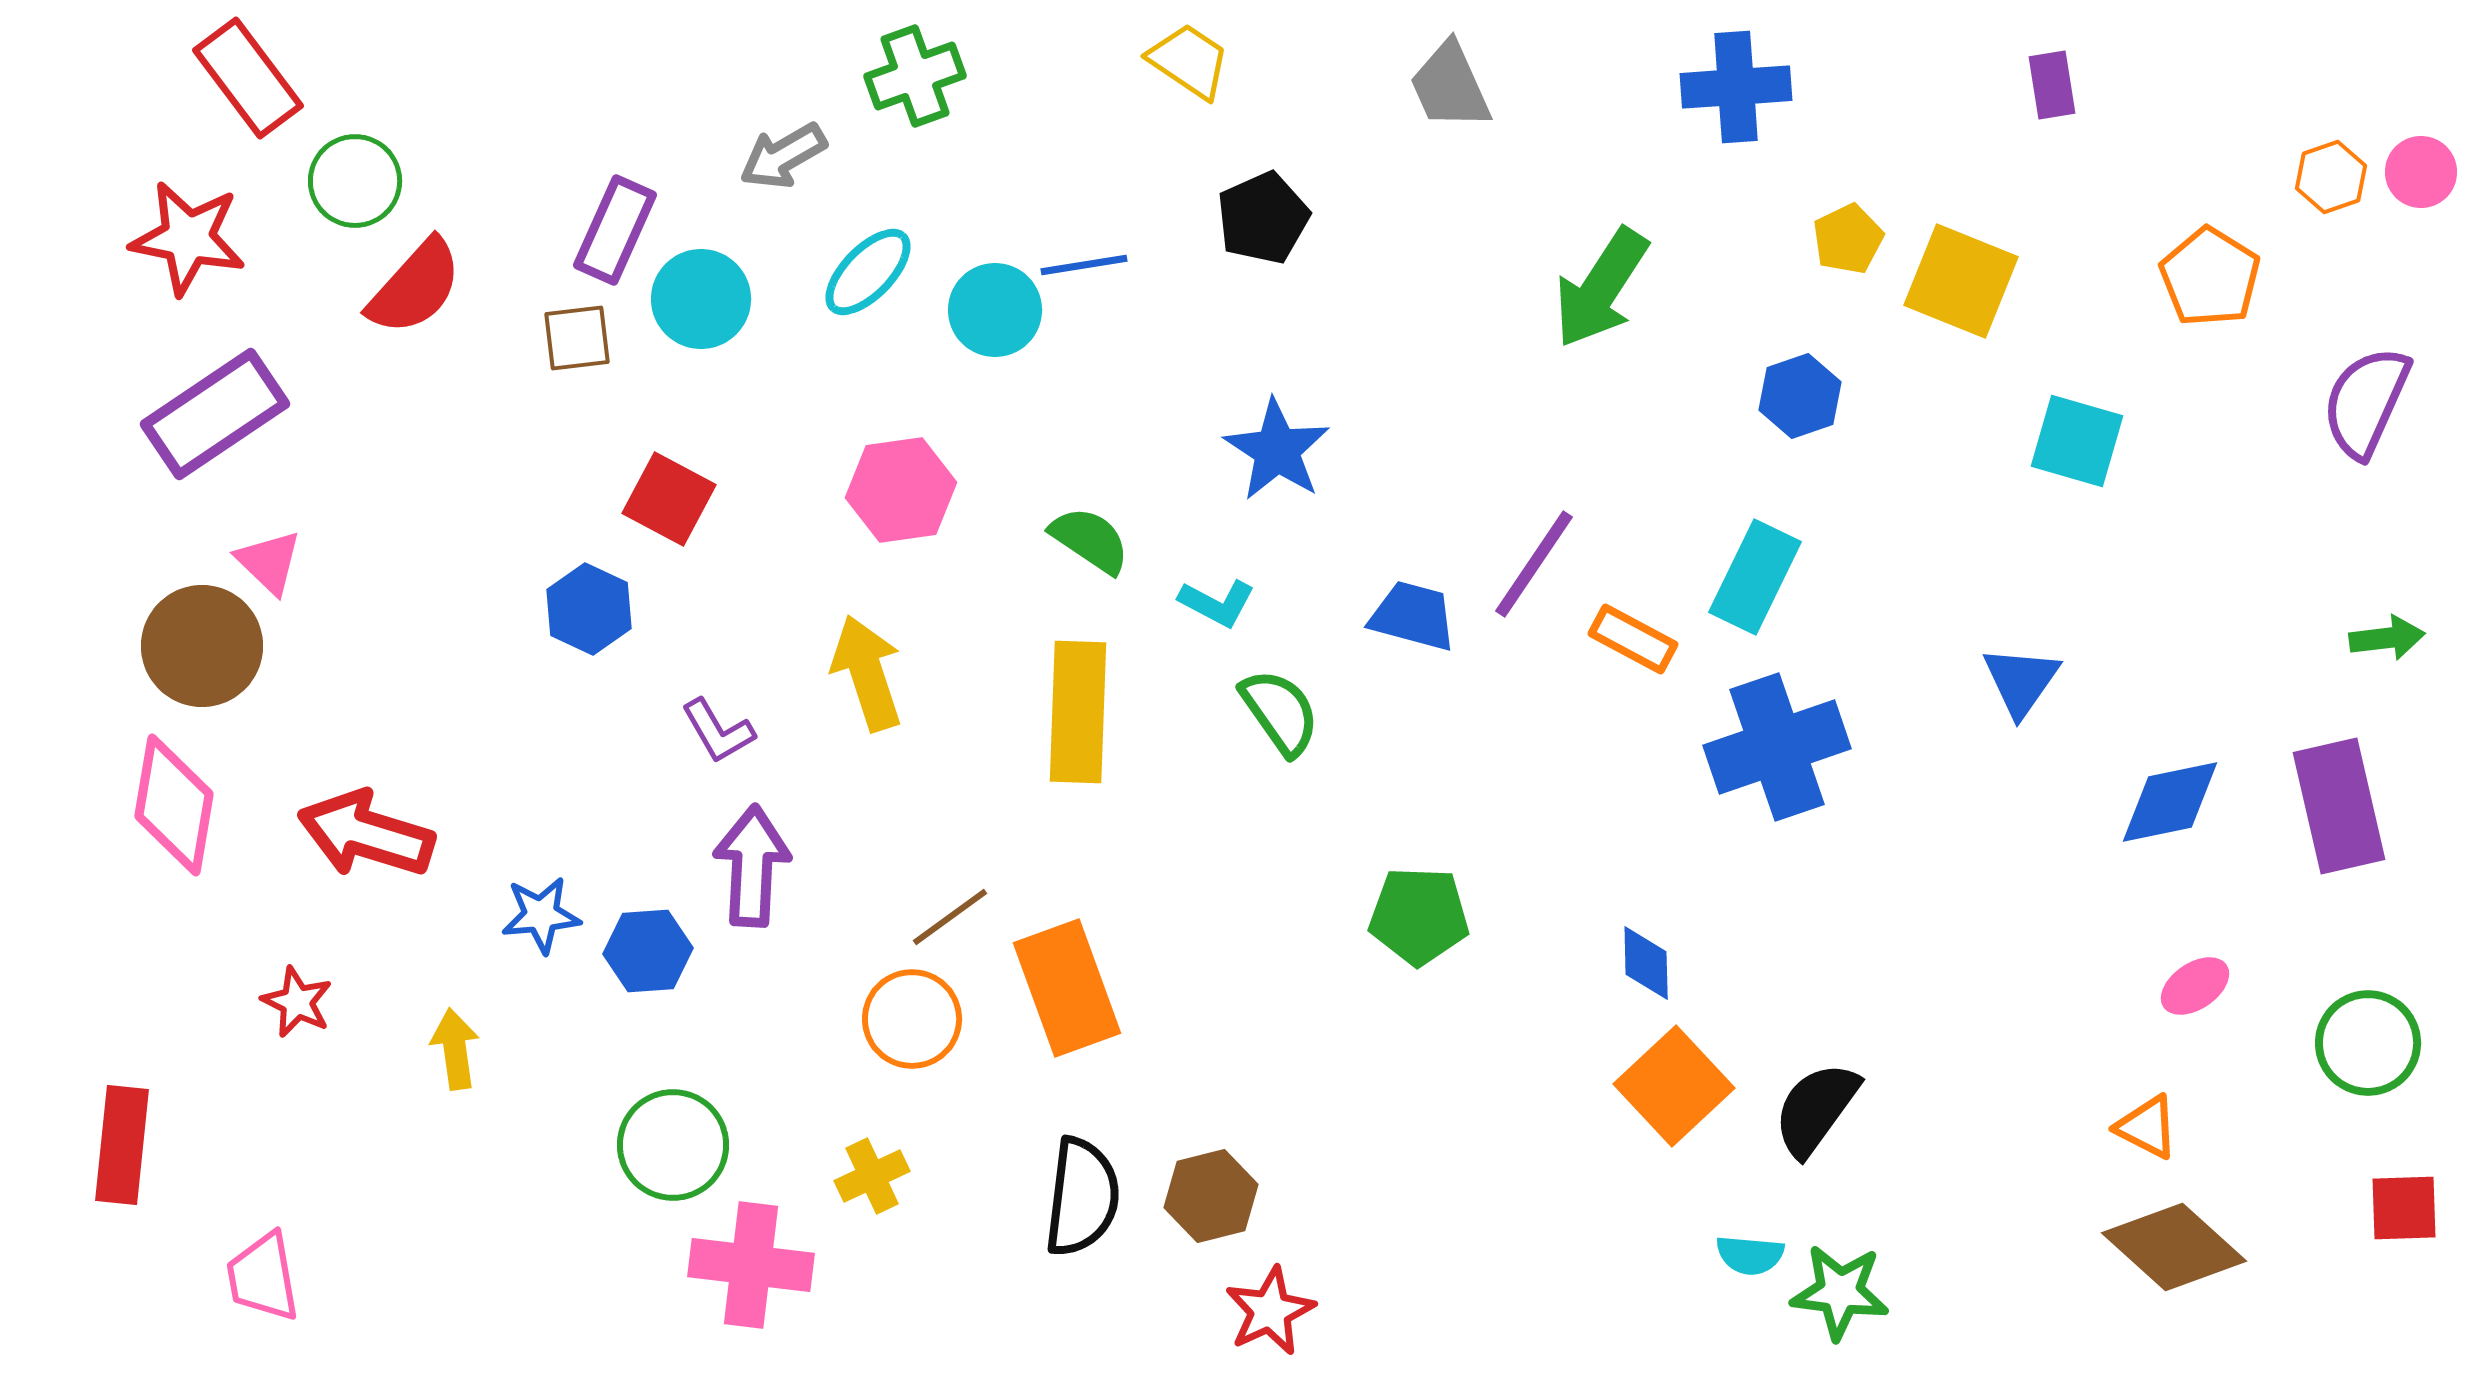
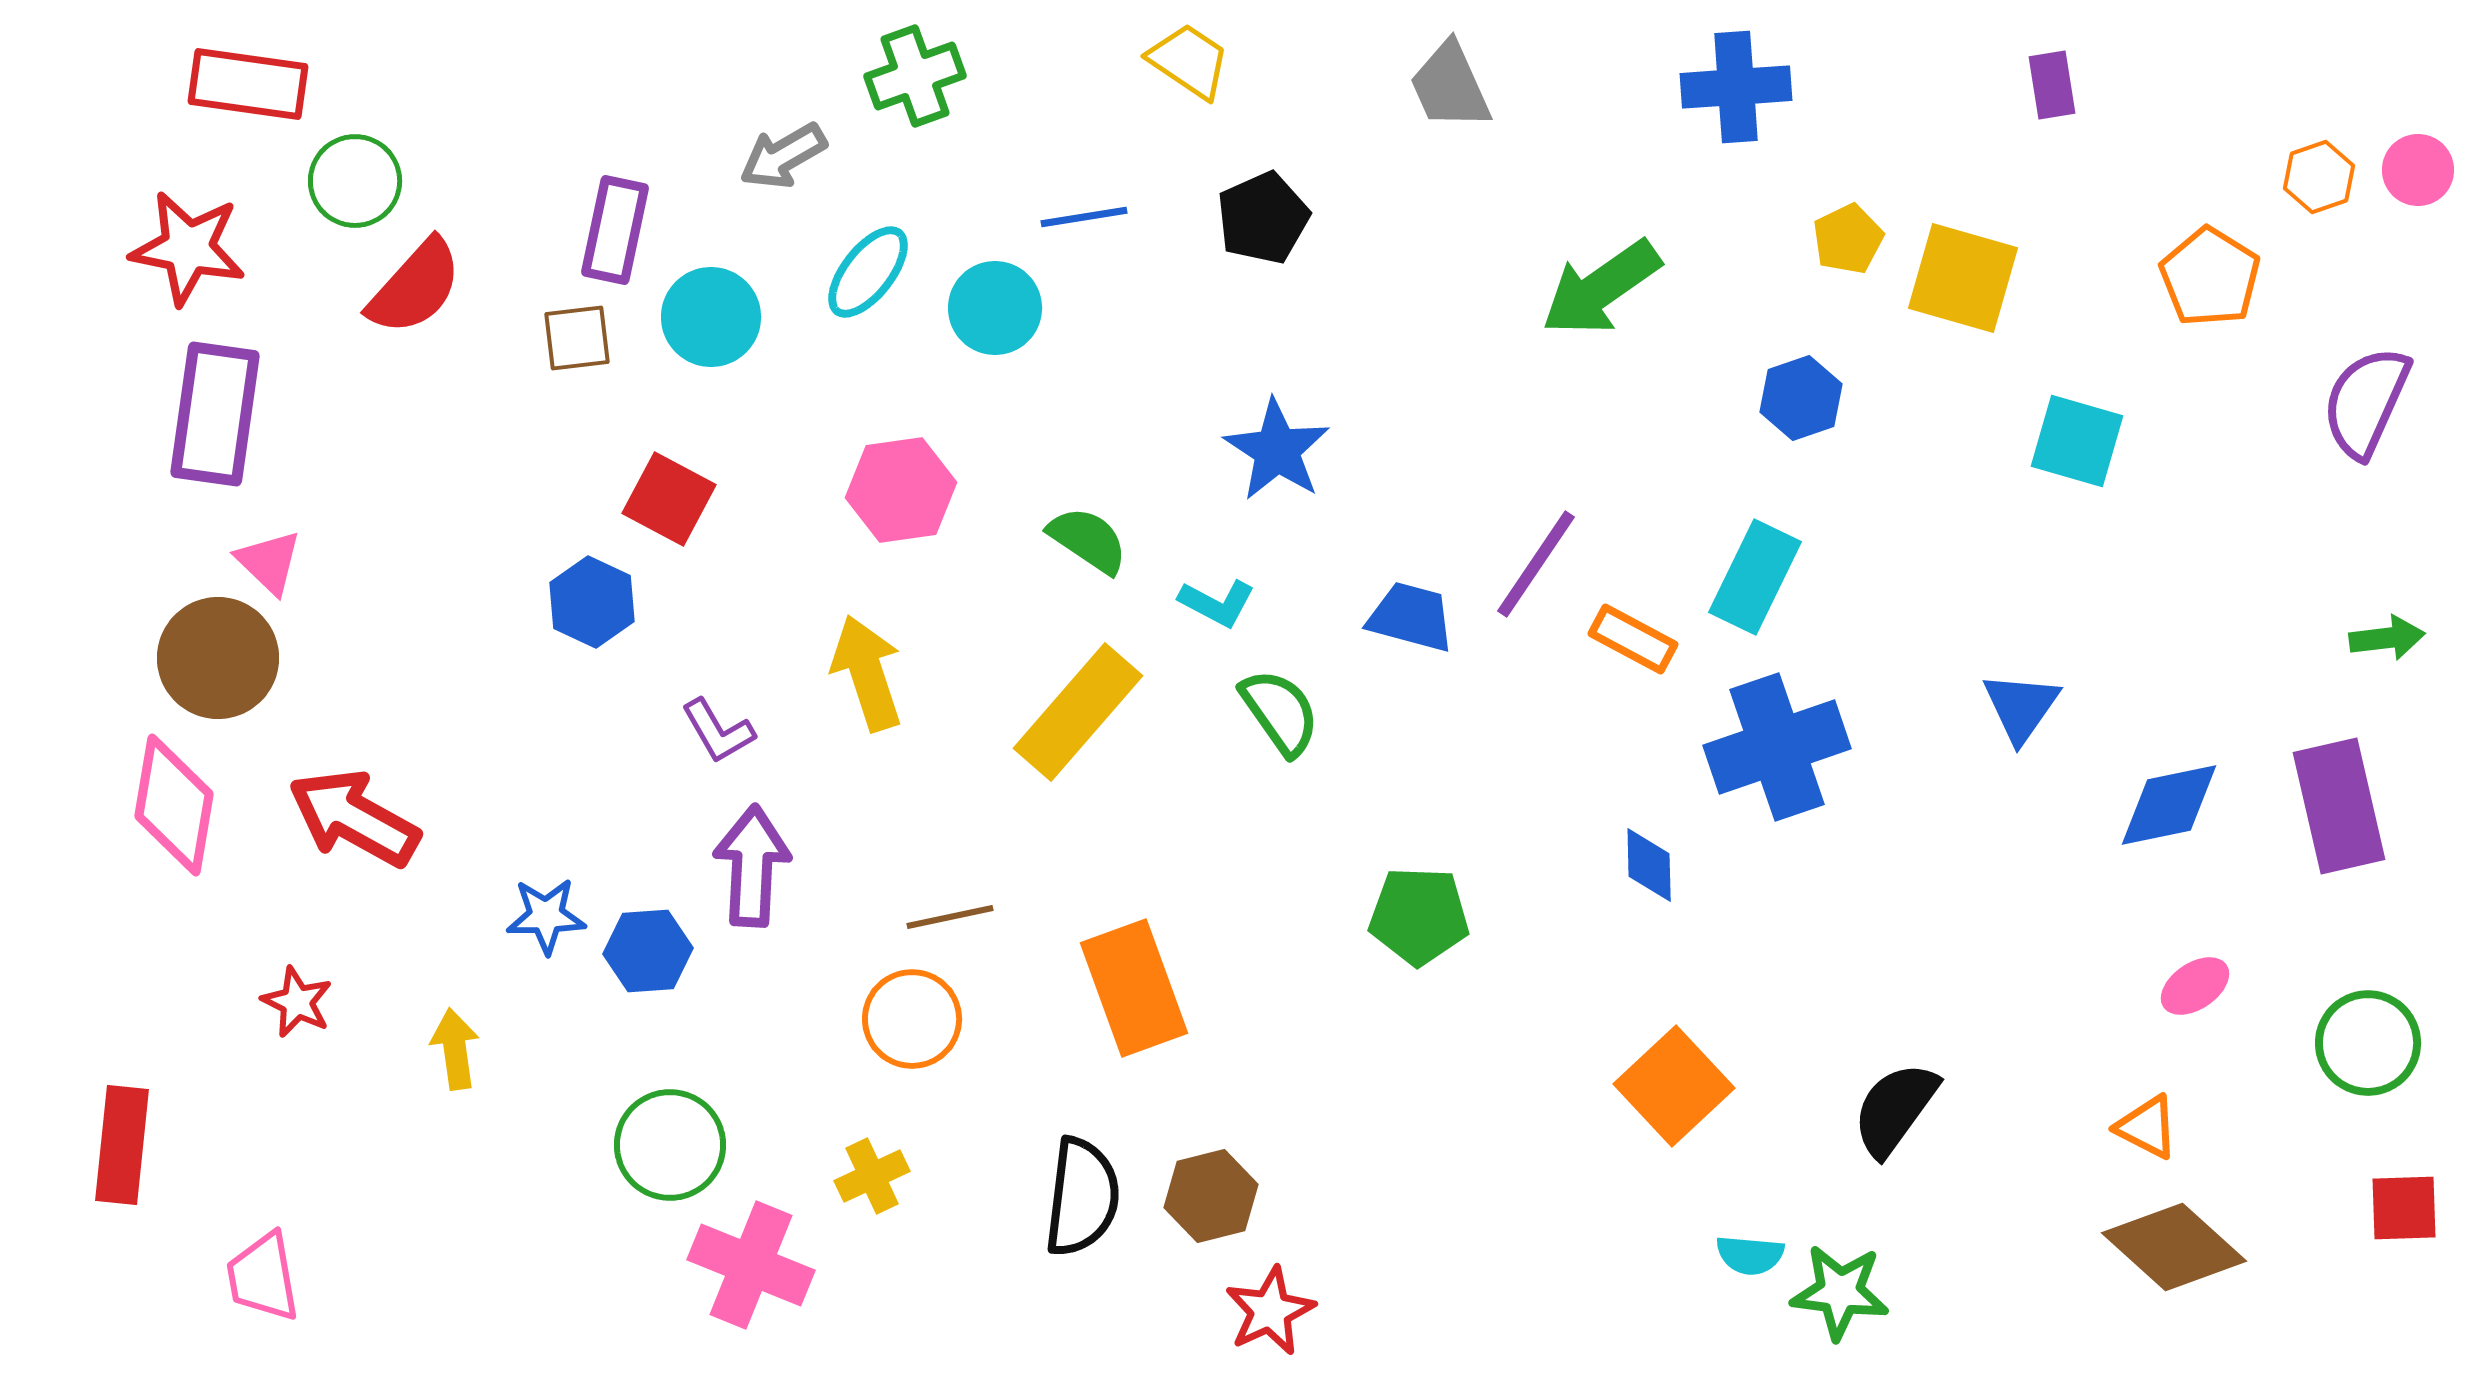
red rectangle at (248, 78): moved 6 px down; rotated 45 degrees counterclockwise
pink circle at (2421, 172): moved 3 px left, 2 px up
orange hexagon at (2331, 177): moved 12 px left
purple rectangle at (615, 230): rotated 12 degrees counterclockwise
red star at (188, 238): moved 10 px down
blue line at (1084, 265): moved 48 px up
cyan ellipse at (868, 272): rotated 6 degrees counterclockwise
yellow square at (1961, 281): moved 2 px right, 3 px up; rotated 6 degrees counterclockwise
green arrow at (1601, 288): rotated 22 degrees clockwise
cyan circle at (701, 299): moved 10 px right, 18 px down
cyan circle at (995, 310): moved 2 px up
blue hexagon at (1800, 396): moved 1 px right, 2 px down
purple rectangle at (215, 414): rotated 48 degrees counterclockwise
green semicircle at (1090, 540): moved 2 px left
purple line at (1534, 564): moved 2 px right
blue hexagon at (589, 609): moved 3 px right, 7 px up
blue trapezoid at (1413, 616): moved 2 px left, 1 px down
brown circle at (202, 646): moved 16 px right, 12 px down
blue triangle at (2021, 681): moved 26 px down
yellow rectangle at (1078, 712): rotated 39 degrees clockwise
blue diamond at (2170, 802): moved 1 px left, 3 px down
red arrow at (366, 834): moved 12 px left, 16 px up; rotated 12 degrees clockwise
blue star at (541, 915): moved 5 px right, 1 px down; rotated 4 degrees clockwise
brown line at (950, 917): rotated 24 degrees clockwise
blue diamond at (1646, 963): moved 3 px right, 98 px up
orange rectangle at (1067, 988): moved 67 px right
black semicircle at (1816, 1109): moved 79 px right
green circle at (673, 1145): moved 3 px left
pink cross at (751, 1265): rotated 15 degrees clockwise
